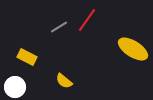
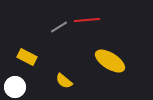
red line: rotated 50 degrees clockwise
yellow ellipse: moved 23 px left, 12 px down
